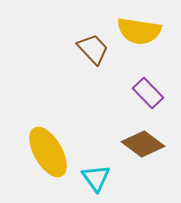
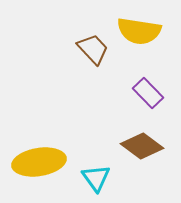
brown diamond: moved 1 px left, 2 px down
yellow ellipse: moved 9 px left, 10 px down; rotated 69 degrees counterclockwise
